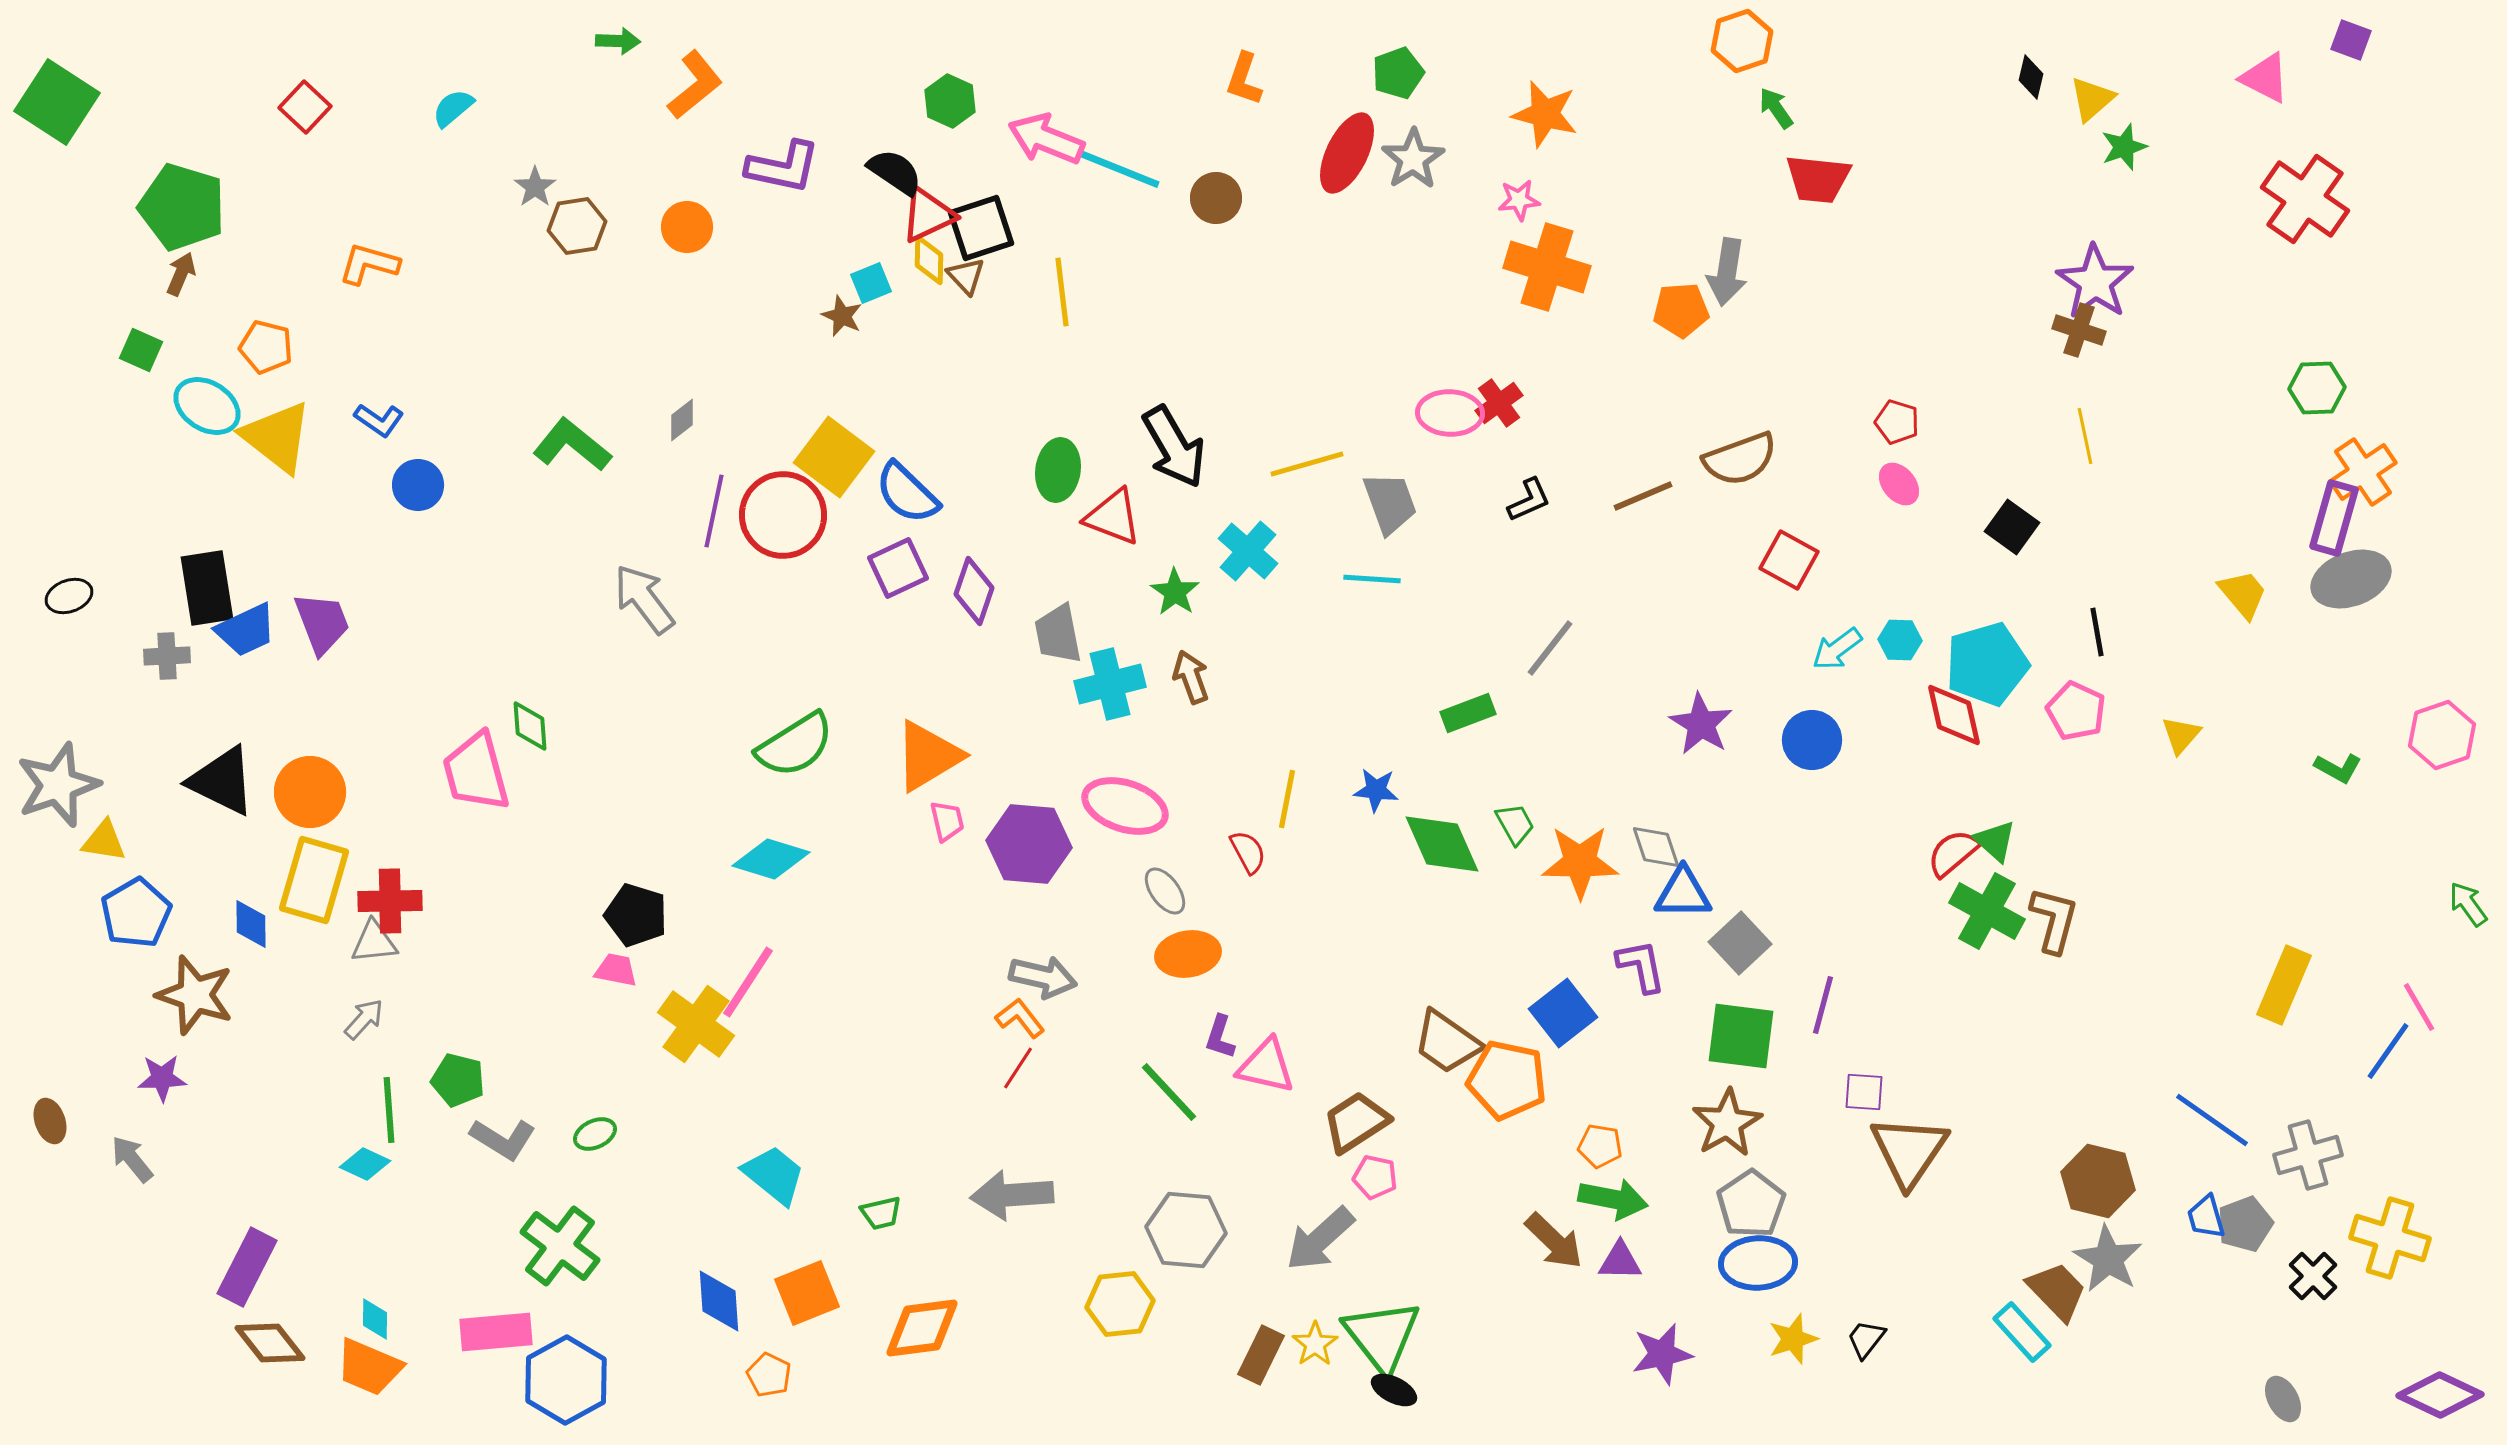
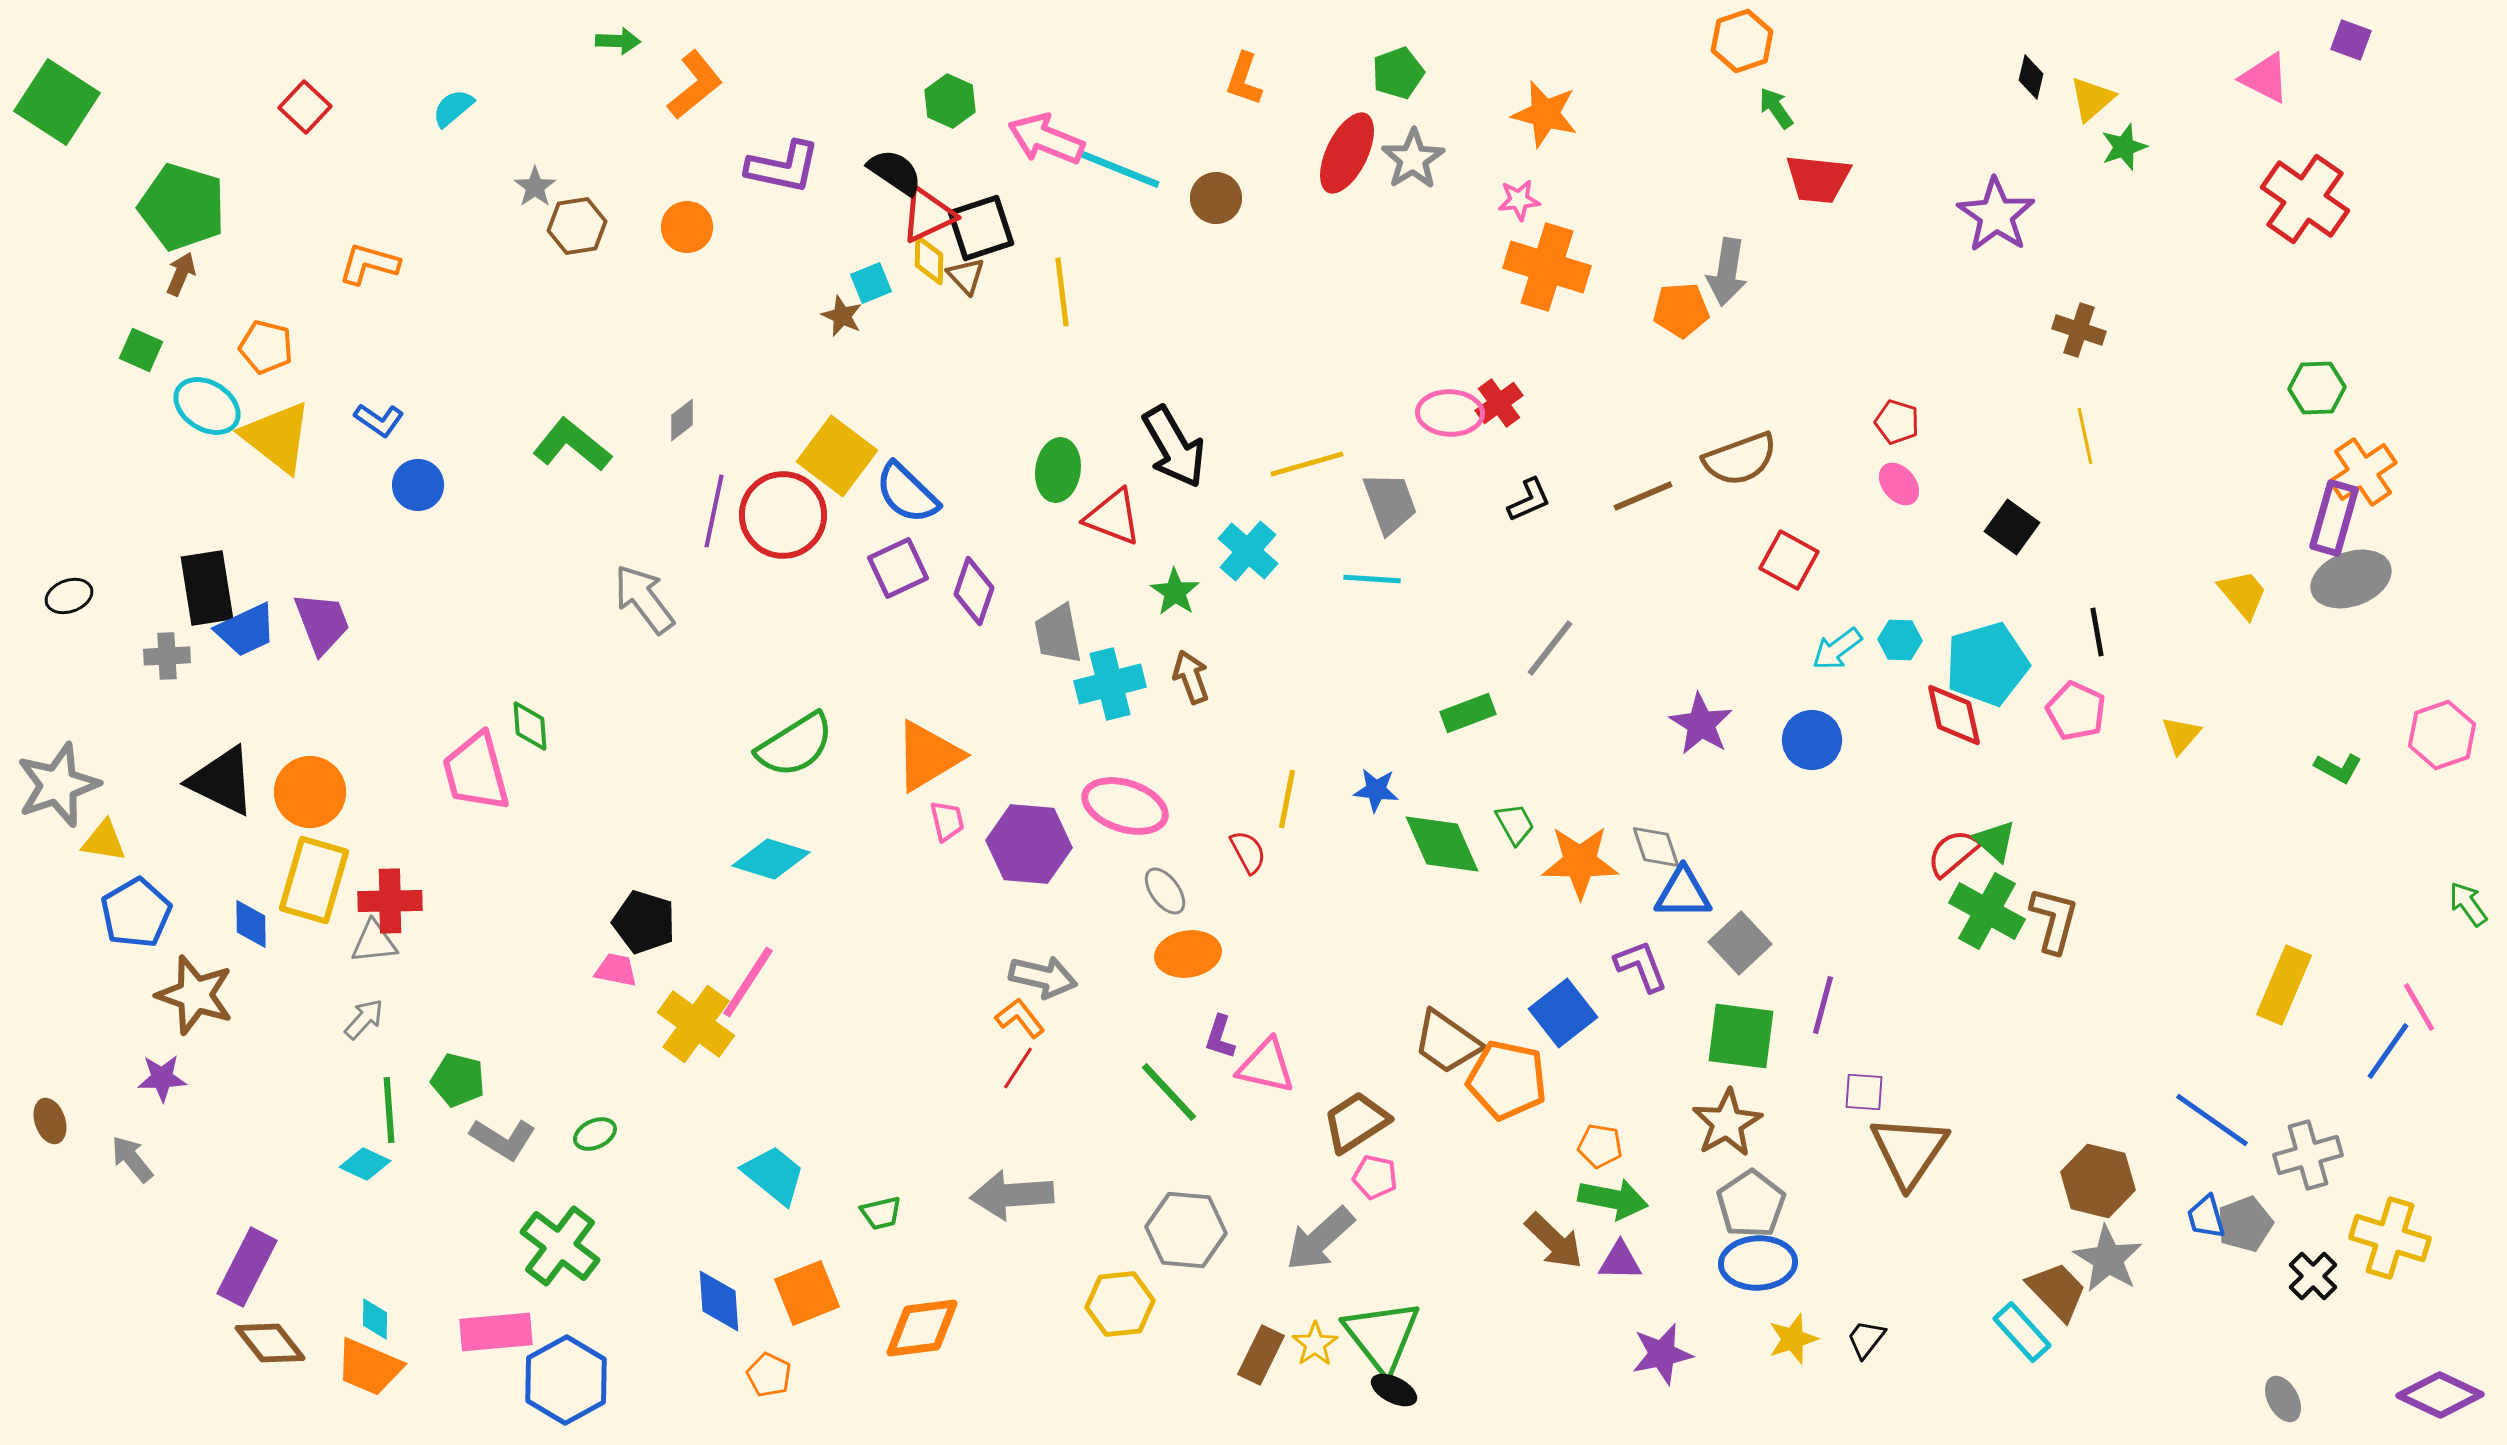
purple star at (2095, 282): moved 99 px left, 67 px up
yellow square at (834, 457): moved 3 px right, 1 px up
black pentagon at (636, 915): moved 8 px right, 7 px down
purple L-shape at (1641, 966): rotated 10 degrees counterclockwise
